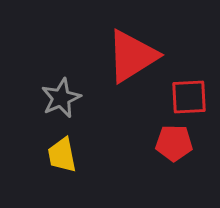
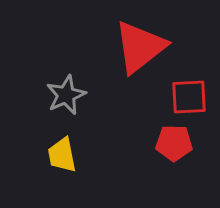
red triangle: moved 8 px right, 9 px up; rotated 6 degrees counterclockwise
gray star: moved 5 px right, 3 px up
